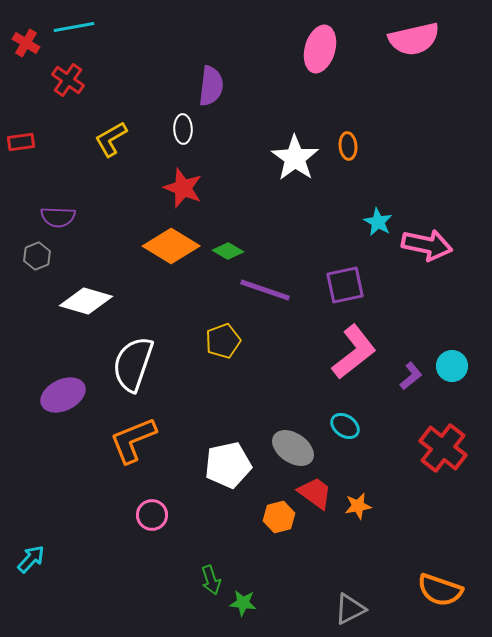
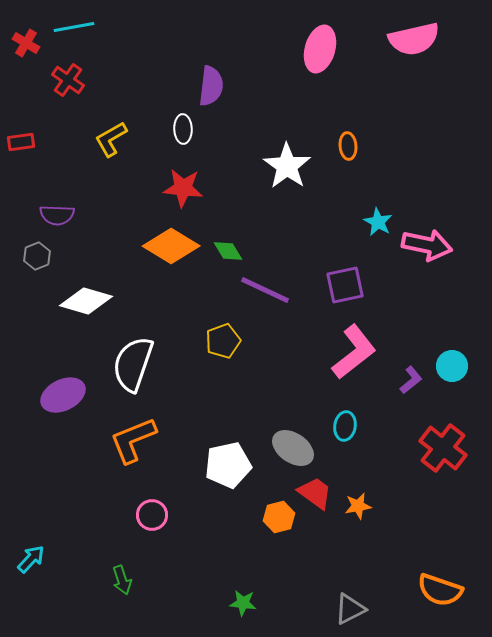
white star at (295, 158): moved 8 px left, 8 px down
red star at (183, 188): rotated 15 degrees counterclockwise
purple semicircle at (58, 217): moved 1 px left, 2 px up
green diamond at (228, 251): rotated 28 degrees clockwise
purple line at (265, 290): rotated 6 degrees clockwise
purple L-shape at (411, 376): moved 4 px down
cyan ellipse at (345, 426): rotated 64 degrees clockwise
green arrow at (211, 580): moved 89 px left
